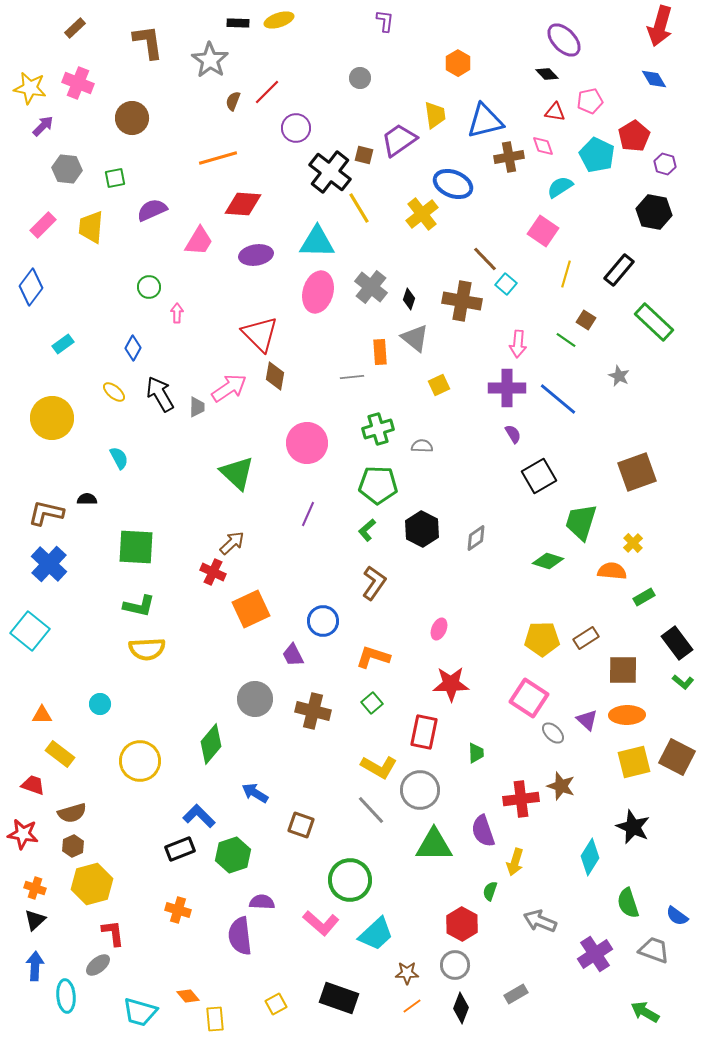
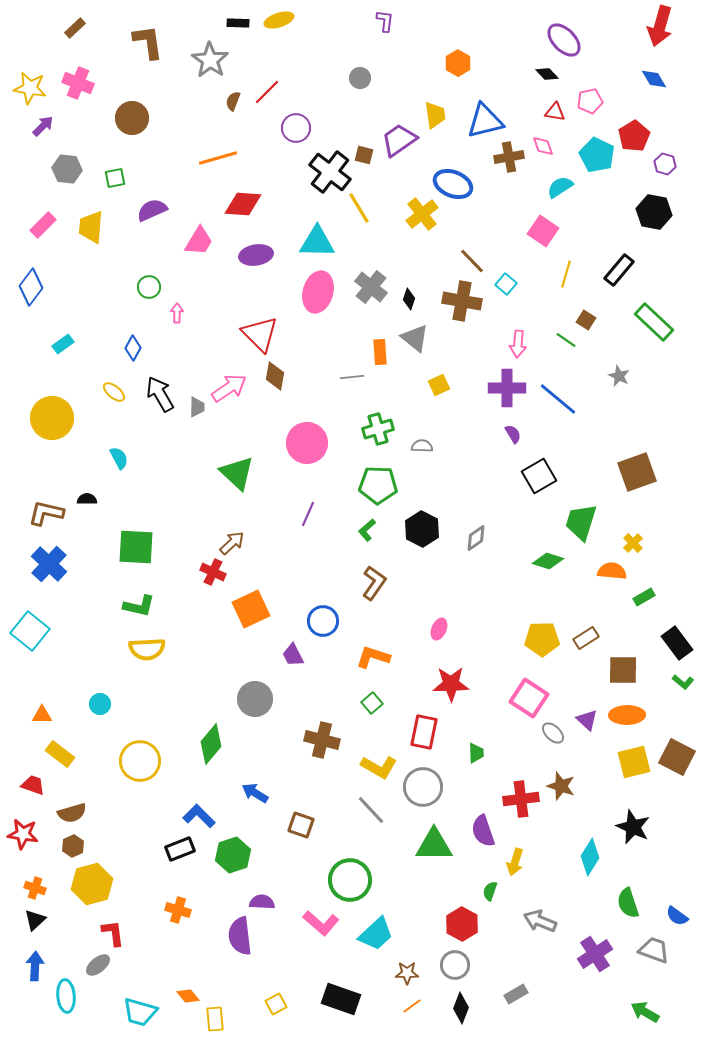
brown line at (485, 259): moved 13 px left, 2 px down
brown cross at (313, 711): moved 9 px right, 29 px down
gray circle at (420, 790): moved 3 px right, 3 px up
black rectangle at (339, 998): moved 2 px right, 1 px down
